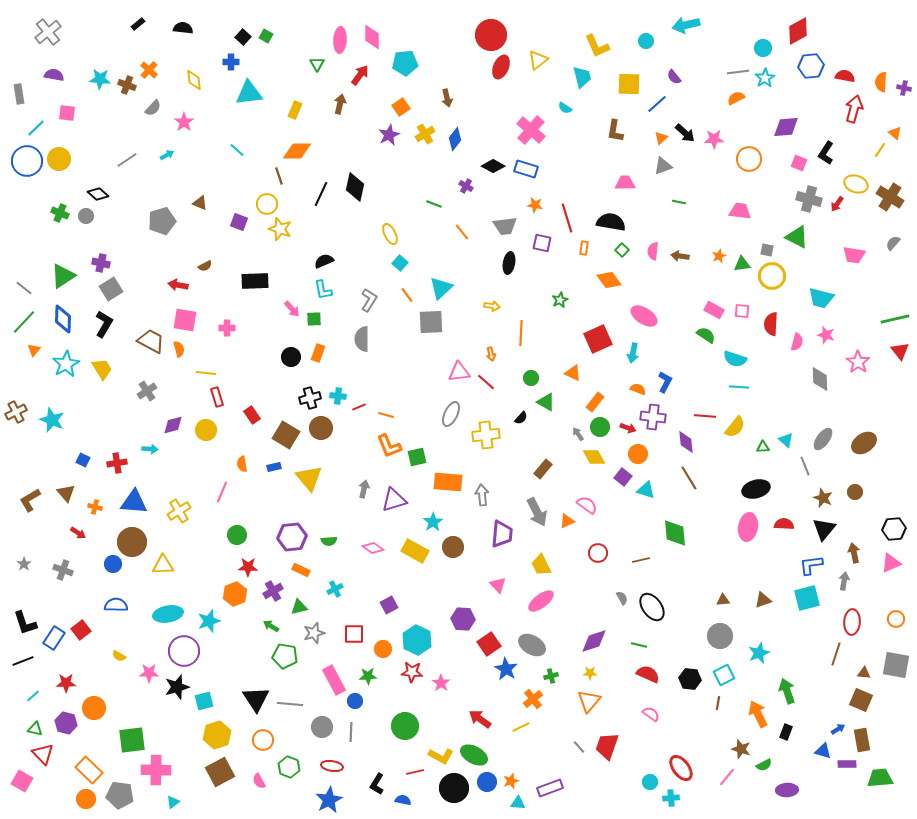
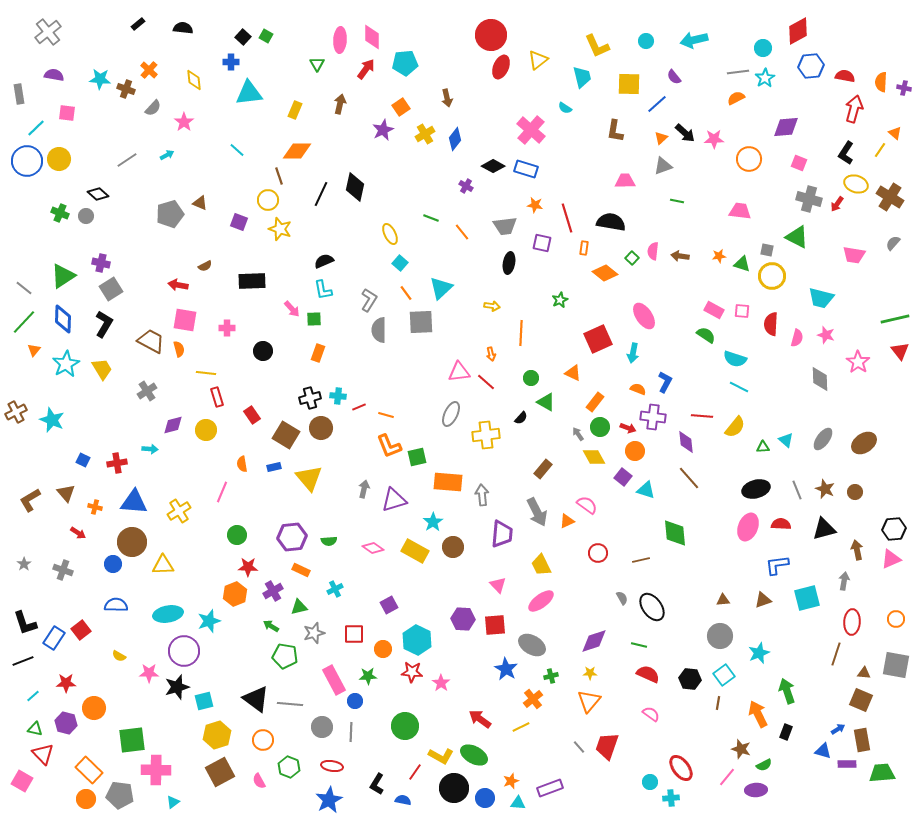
cyan arrow at (686, 25): moved 8 px right, 15 px down
red arrow at (360, 75): moved 6 px right, 6 px up
brown cross at (127, 85): moved 1 px left, 4 px down
purple star at (389, 135): moved 6 px left, 5 px up
black L-shape at (826, 153): moved 20 px right
pink trapezoid at (625, 183): moved 2 px up
green line at (679, 202): moved 2 px left, 1 px up
yellow circle at (267, 204): moved 1 px right, 4 px up
green line at (434, 204): moved 3 px left, 14 px down
gray pentagon at (162, 221): moved 8 px right, 7 px up
green square at (622, 250): moved 10 px right, 8 px down
orange star at (719, 256): rotated 16 degrees clockwise
green triangle at (742, 264): rotated 24 degrees clockwise
orange diamond at (609, 280): moved 4 px left, 7 px up; rotated 15 degrees counterclockwise
black rectangle at (255, 281): moved 3 px left
orange line at (407, 295): moved 1 px left, 2 px up
pink ellipse at (644, 316): rotated 24 degrees clockwise
gray square at (431, 322): moved 10 px left
gray semicircle at (362, 339): moved 17 px right, 9 px up
pink semicircle at (797, 342): moved 4 px up
black circle at (291, 357): moved 28 px left, 6 px up
cyan line at (739, 387): rotated 24 degrees clockwise
red line at (705, 416): moved 3 px left
orange circle at (638, 454): moved 3 px left, 3 px up
gray line at (805, 466): moved 8 px left, 24 px down
brown line at (689, 478): rotated 10 degrees counterclockwise
brown star at (823, 498): moved 2 px right, 9 px up
red semicircle at (784, 524): moved 3 px left
pink ellipse at (748, 527): rotated 12 degrees clockwise
black triangle at (824, 529): rotated 35 degrees clockwise
brown arrow at (854, 553): moved 3 px right, 3 px up
pink triangle at (891, 563): moved 4 px up
blue L-shape at (811, 565): moved 34 px left
red square at (489, 644): moved 6 px right, 19 px up; rotated 30 degrees clockwise
cyan square at (724, 675): rotated 10 degrees counterclockwise
black triangle at (256, 699): rotated 20 degrees counterclockwise
red line at (415, 772): rotated 42 degrees counterclockwise
green trapezoid at (880, 778): moved 2 px right, 5 px up
blue circle at (487, 782): moved 2 px left, 16 px down
purple ellipse at (787, 790): moved 31 px left
